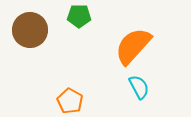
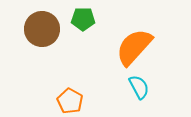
green pentagon: moved 4 px right, 3 px down
brown circle: moved 12 px right, 1 px up
orange semicircle: moved 1 px right, 1 px down
